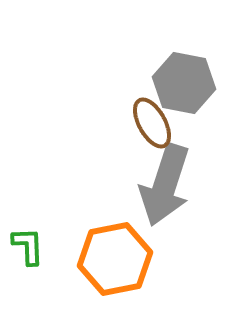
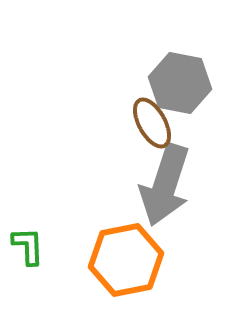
gray hexagon: moved 4 px left
orange hexagon: moved 11 px right, 1 px down
